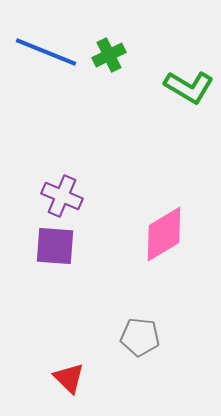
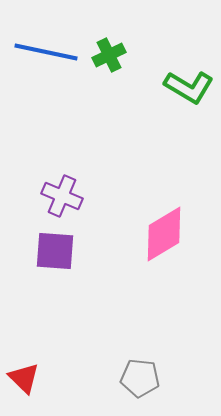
blue line: rotated 10 degrees counterclockwise
purple square: moved 5 px down
gray pentagon: moved 41 px down
red triangle: moved 45 px left
